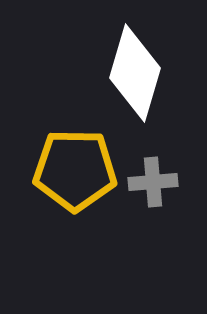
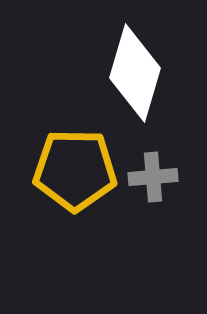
gray cross: moved 5 px up
